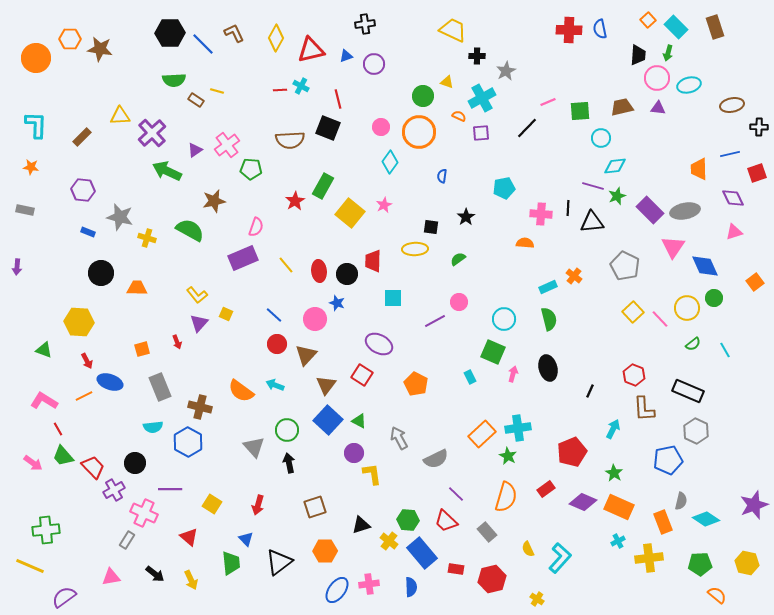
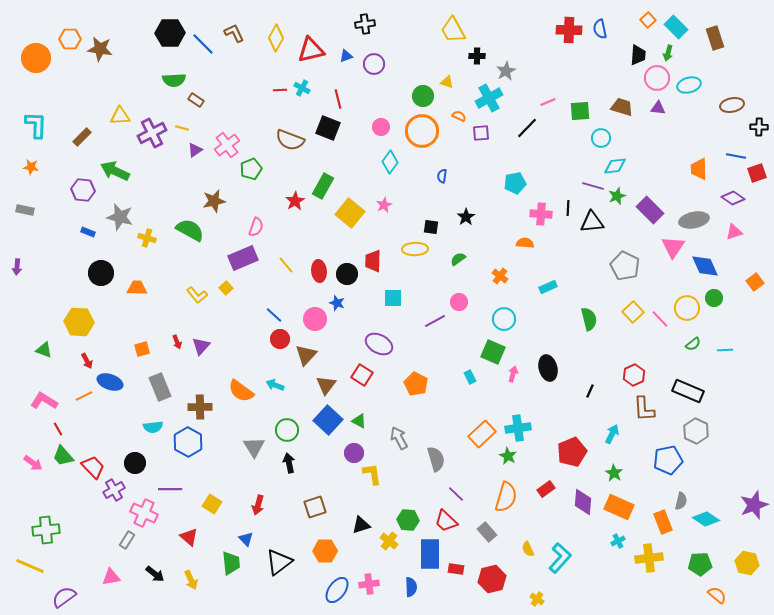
brown rectangle at (715, 27): moved 11 px down
yellow trapezoid at (453, 30): rotated 144 degrees counterclockwise
cyan cross at (301, 86): moved 1 px right, 2 px down
yellow line at (217, 91): moved 35 px left, 37 px down
cyan cross at (482, 98): moved 7 px right
brown trapezoid at (622, 107): rotated 30 degrees clockwise
orange circle at (419, 132): moved 3 px right, 1 px up
purple cross at (152, 133): rotated 16 degrees clockwise
brown semicircle at (290, 140): rotated 24 degrees clockwise
blue line at (730, 154): moved 6 px right, 2 px down; rotated 24 degrees clockwise
green pentagon at (251, 169): rotated 25 degrees counterclockwise
green arrow at (167, 171): moved 52 px left
cyan pentagon at (504, 188): moved 11 px right, 5 px up
purple diamond at (733, 198): rotated 30 degrees counterclockwise
gray ellipse at (685, 211): moved 9 px right, 9 px down
orange cross at (574, 276): moved 74 px left
yellow square at (226, 314): moved 26 px up; rotated 24 degrees clockwise
green semicircle at (549, 319): moved 40 px right
purple triangle at (199, 323): moved 2 px right, 23 px down
red circle at (277, 344): moved 3 px right, 5 px up
cyan line at (725, 350): rotated 63 degrees counterclockwise
red hexagon at (634, 375): rotated 15 degrees clockwise
brown cross at (200, 407): rotated 15 degrees counterclockwise
cyan arrow at (613, 429): moved 1 px left, 5 px down
gray triangle at (254, 447): rotated 10 degrees clockwise
gray semicircle at (436, 459): rotated 80 degrees counterclockwise
purple diamond at (583, 502): rotated 72 degrees clockwise
blue rectangle at (422, 553): moved 8 px right, 1 px down; rotated 40 degrees clockwise
